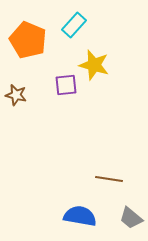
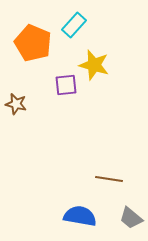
orange pentagon: moved 5 px right, 3 px down
brown star: moved 9 px down
